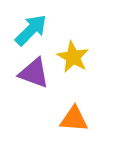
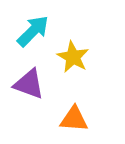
cyan arrow: moved 2 px right, 1 px down
purple triangle: moved 5 px left, 11 px down
